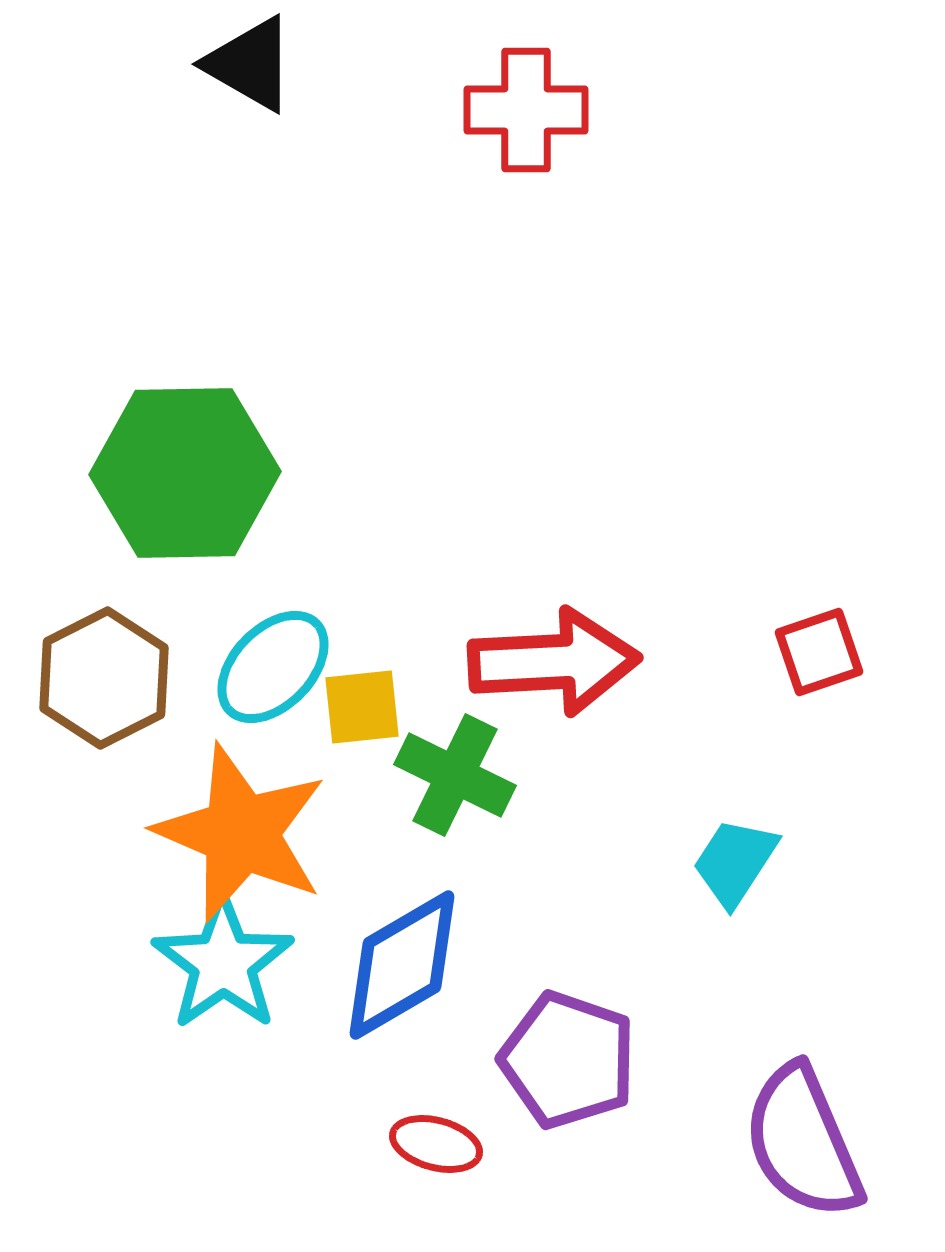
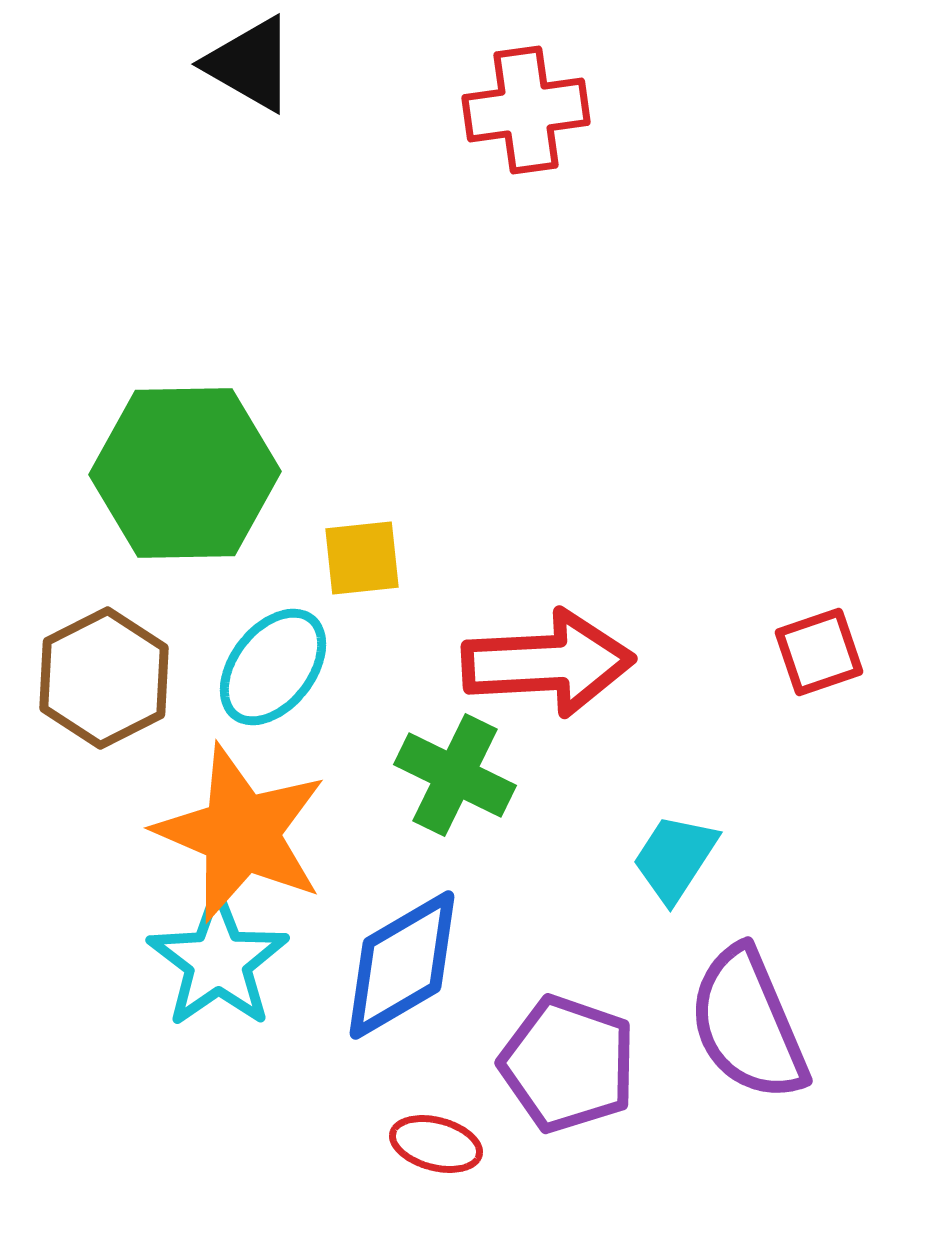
red cross: rotated 8 degrees counterclockwise
red arrow: moved 6 px left, 1 px down
cyan ellipse: rotated 6 degrees counterclockwise
yellow square: moved 149 px up
cyan trapezoid: moved 60 px left, 4 px up
cyan star: moved 5 px left, 2 px up
purple pentagon: moved 4 px down
purple semicircle: moved 55 px left, 118 px up
